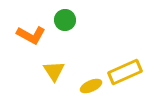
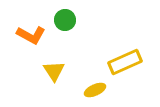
yellow rectangle: moved 10 px up
yellow ellipse: moved 4 px right, 4 px down
